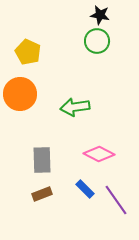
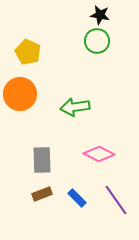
blue rectangle: moved 8 px left, 9 px down
